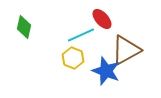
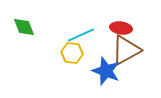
red ellipse: moved 19 px right, 9 px down; rotated 40 degrees counterclockwise
green diamond: rotated 35 degrees counterclockwise
yellow hexagon: moved 1 px left, 5 px up; rotated 15 degrees counterclockwise
